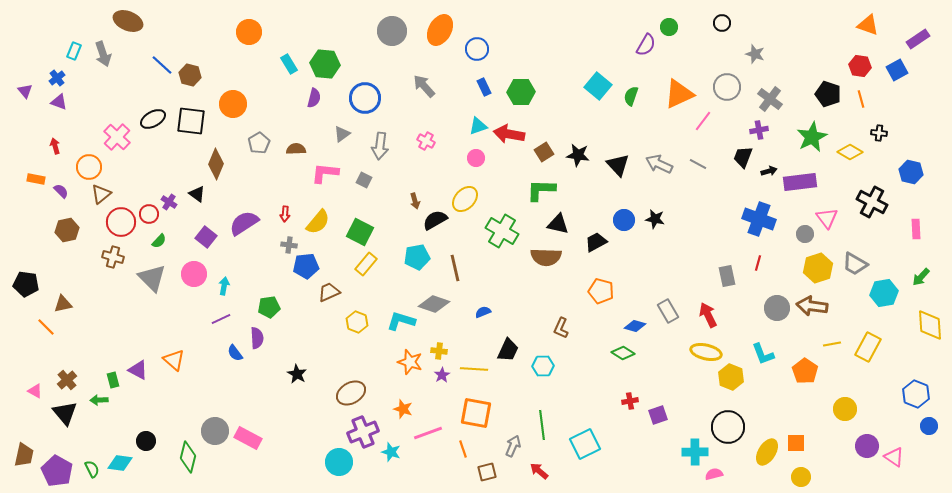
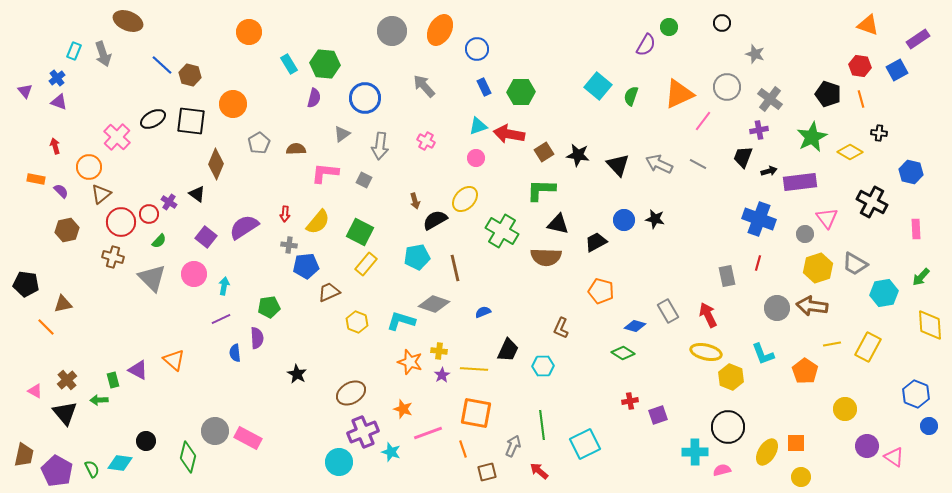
purple semicircle at (244, 223): moved 4 px down
blue semicircle at (235, 353): rotated 30 degrees clockwise
pink semicircle at (714, 474): moved 8 px right, 4 px up
